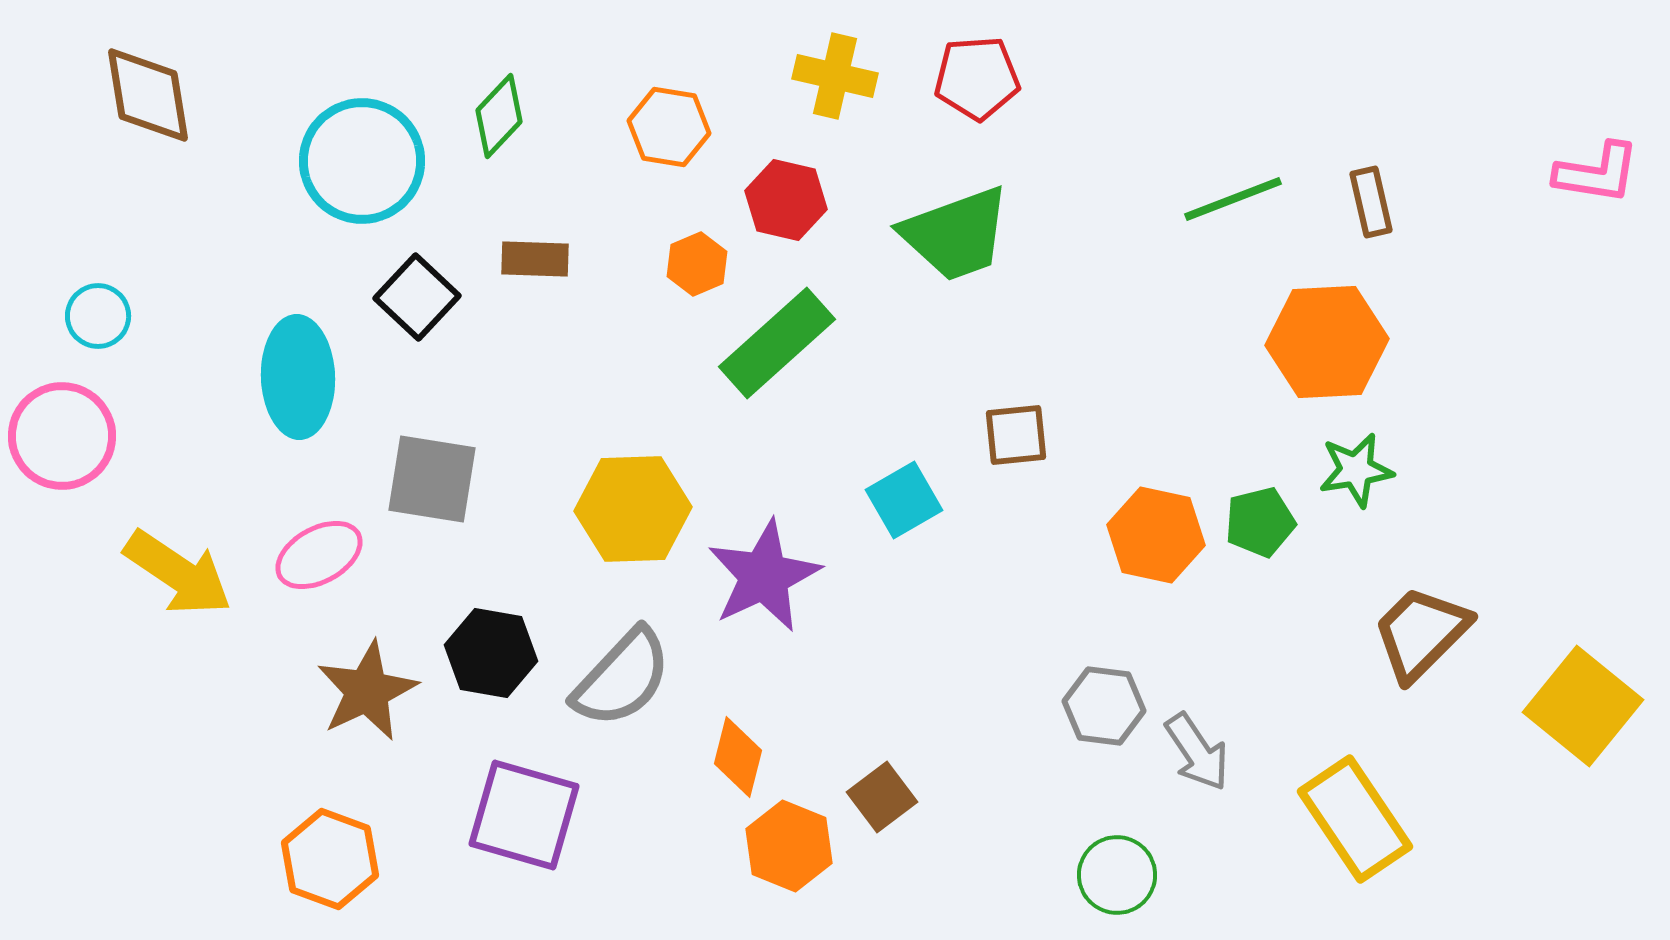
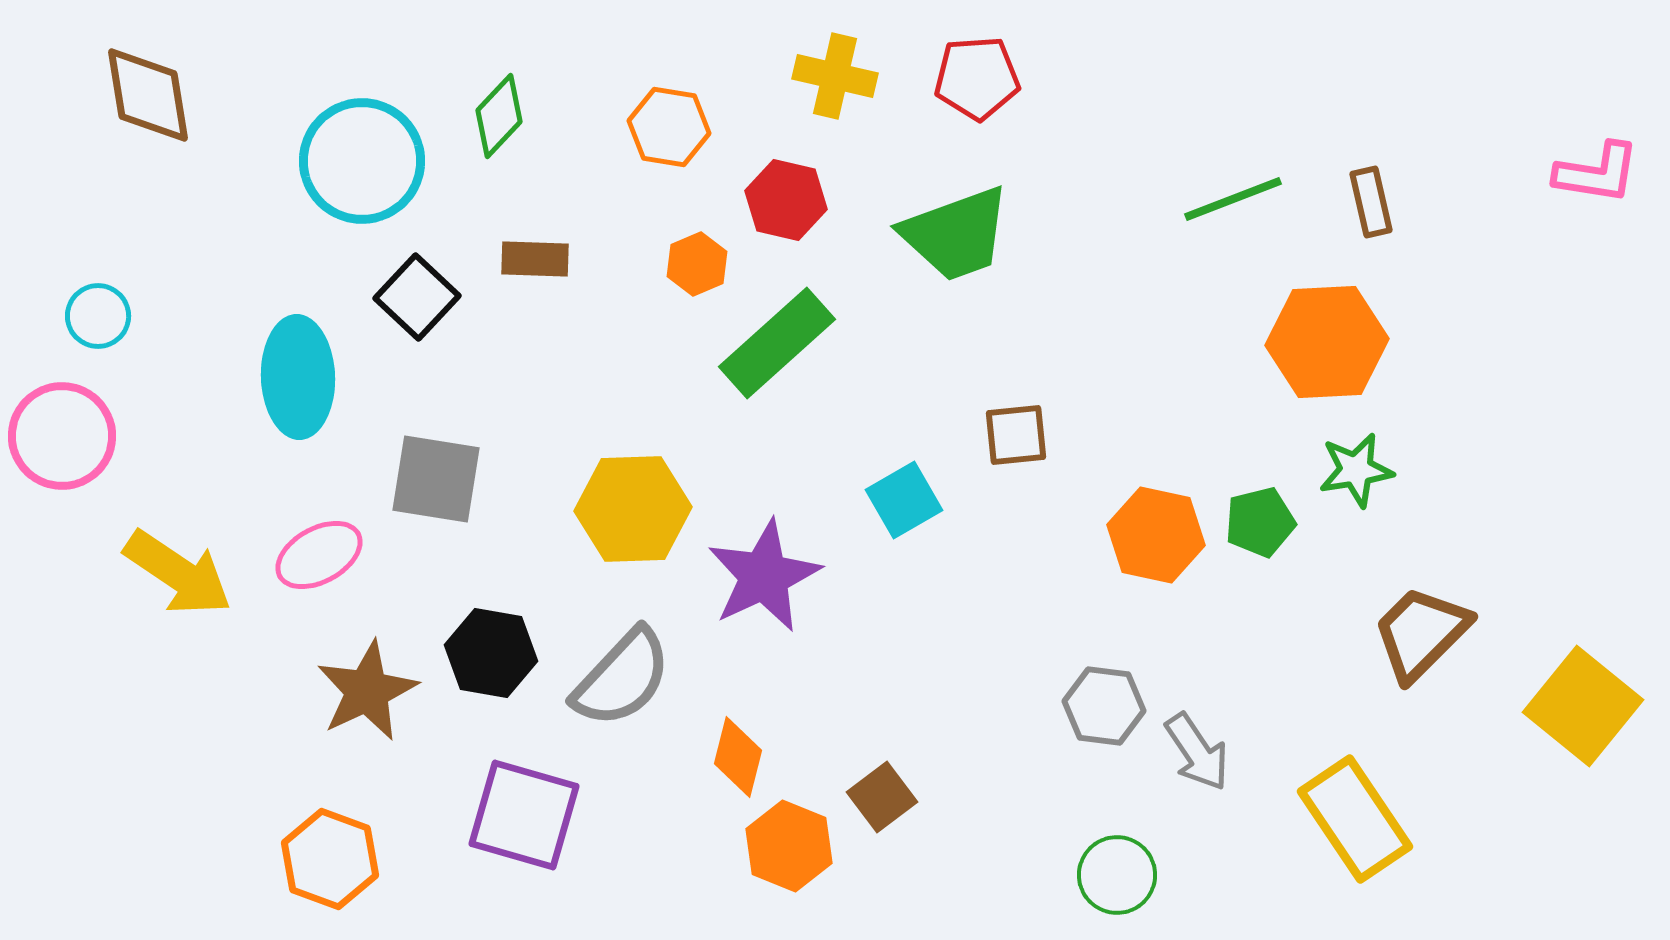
gray square at (432, 479): moved 4 px right
